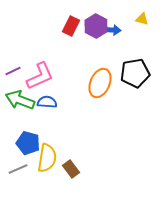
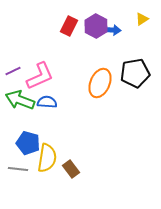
yellow triangle: rotated 48 degrees counterclockwise
red rectangle: moved 2 px left
gray line: rotated 30 degrees clockwise
